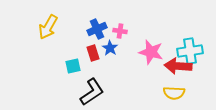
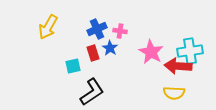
pink star: rotated 15 degrees clockwise
